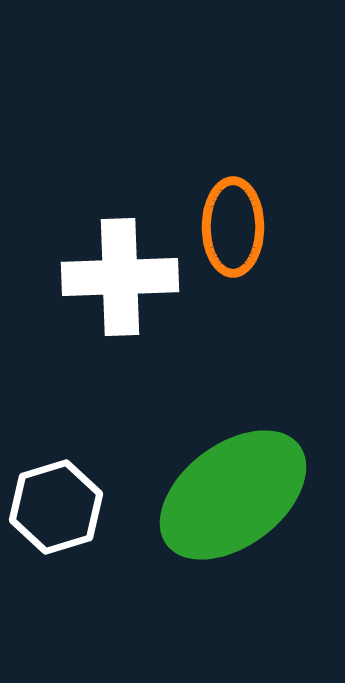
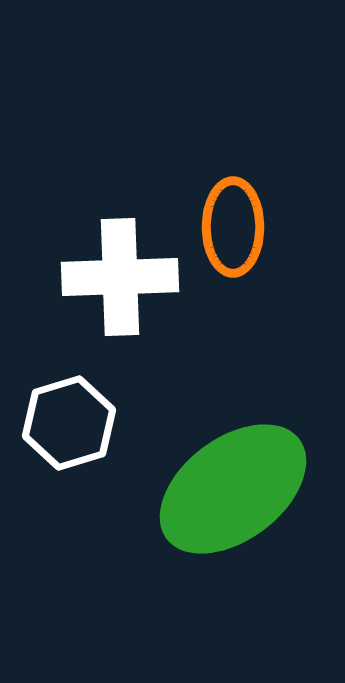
green ellipse: moved 6 px up
white hexagon: moved 13 px right, 84 px up
